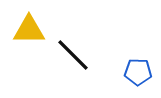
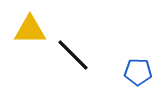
yellow triangle: moved 1 px right
